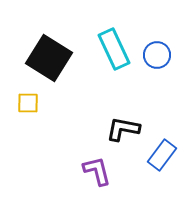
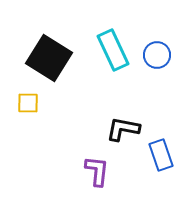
cyan rectangle: moved 1 px left, 1 px down
blue rectangle: moved 1 px left; rotated 56 degrees counterclockwise
purple L-shape: rotated 20 degrees clockwise
